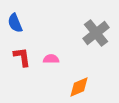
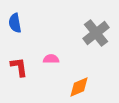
blue semicircle: rotated 12 degrees clockwise
red L-shape: moved 3 px left, 10 px down
